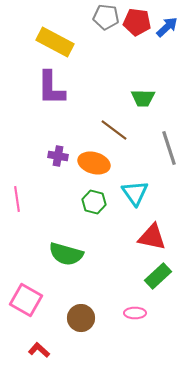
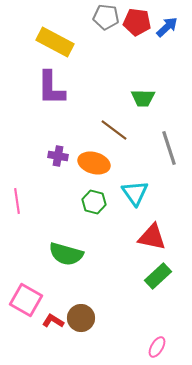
pink line: moved 2 px down
pink ellipse: moved 22 px right, 34 px down; rotated 60 degrees counterclockwise
red L-shape: moved 14 px right, 29 px up; rotated 10 degrees counterclockwise
